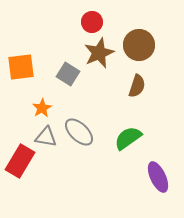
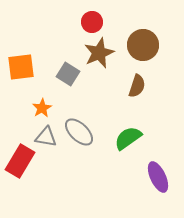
brown circle: moved 4 px right
